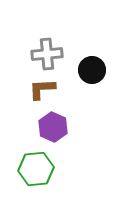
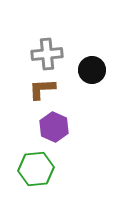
purple hexagon: moved 1 px right
